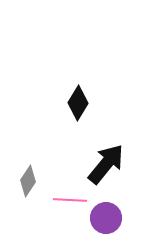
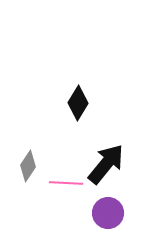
gray diamond: moved 15 px up
pink line: moved 4 px left, 17 px up
purple circle: moved 2 px right, 5 px up
